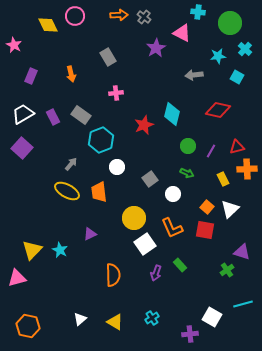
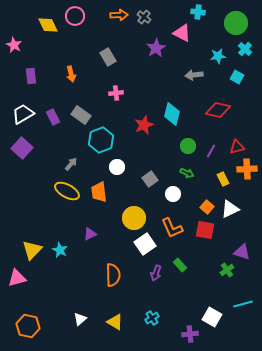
green circle at (230, 23): moved 6 px right
purple rectangle at (31, 76): rotated 28 degrees counterclockwise
white triangle at (230, 209): rotated 18 degrees clockwise
